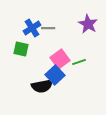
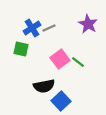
gray line: moved 1 px right; rotated 24 degrees counterclockwise
green line: moved 1 px left; rotated 56 degrees clockwise
blue square: moved 6 px right, 26 px down
black semicircle: moved 2 px right
